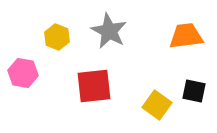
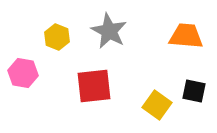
orange trapezoid: rotated 12 degrees clockwise
